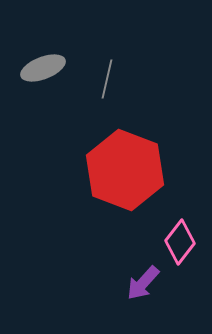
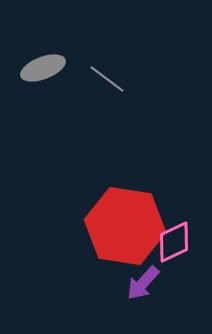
gray line: rotated 66 degrees counterclockwise
red hexagon: moved 56 px down; rotated 12 degrees counterclockwise
pink diamond: moved 6 px left; rotated 27 degrees clockwise
